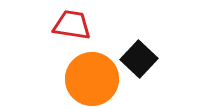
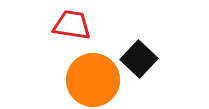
orange circle: moved 1 px right, 1 px down
